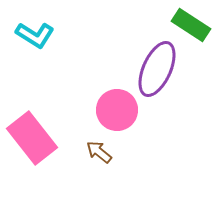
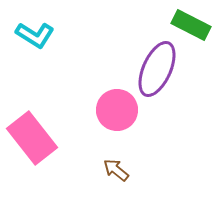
green rectangle: rotated 6 degrees counterclockwise
brown arrow: moved 17 px right, 18 px down
